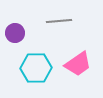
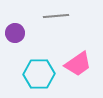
gray line: moved 3 px left, 5 px up
cyan hexagon: moved 3 px right, 6 px down
